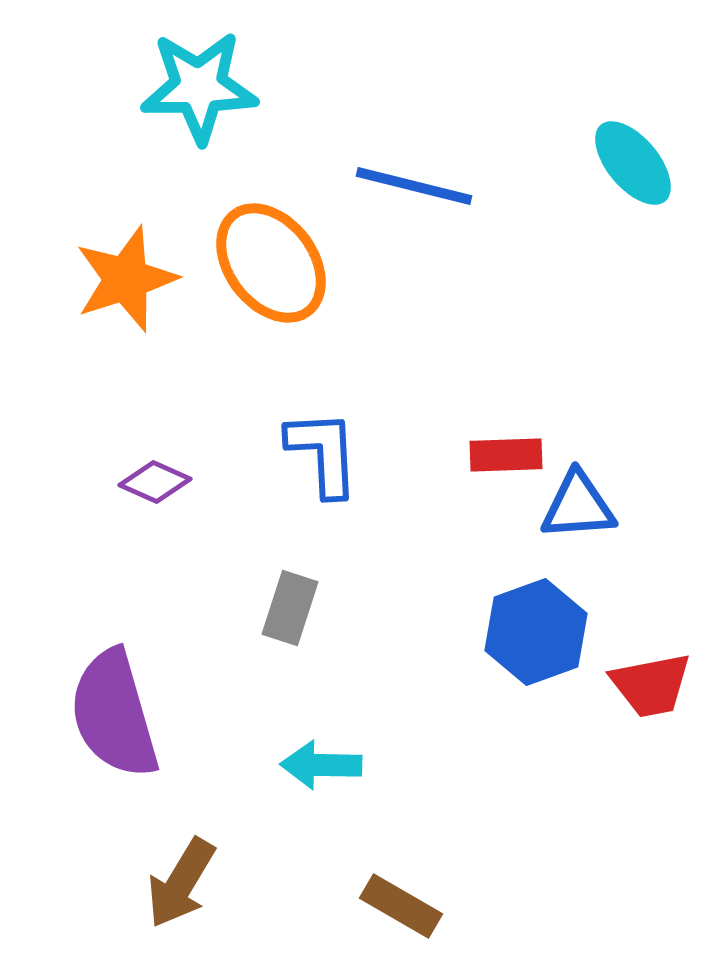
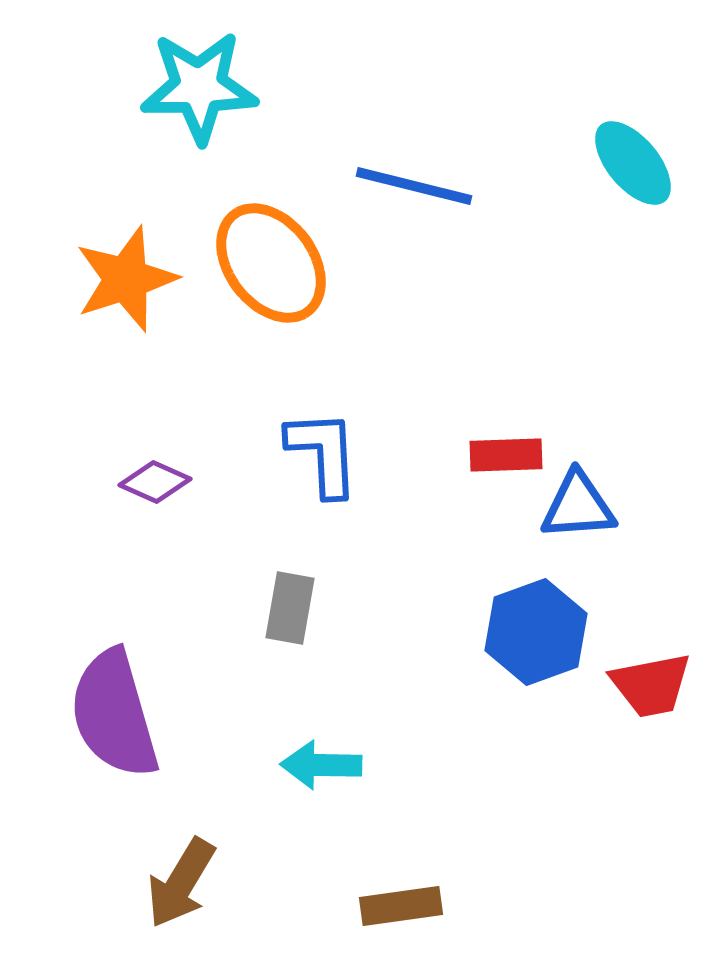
gray rectangle: rotated 8 degrees counterclockwise
brown rectangle: rotated 38 degrees counterclockwise
